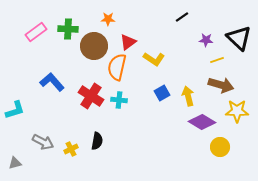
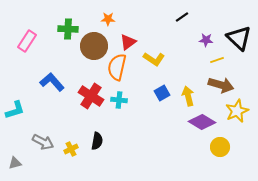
pink rectangle: moved 9 px left, 9 px down; rotated 20 degrees counterclockwise
yellow star: rotated 25 degrees counterclockwise
